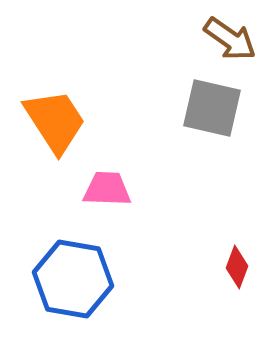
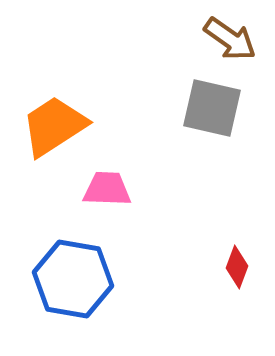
orange trapezoid: moved 1 px left, 5 px down; rotated 90 degrees counterclockwise
